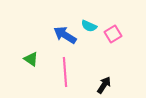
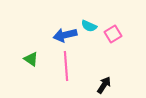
blue arrow: rotated 45 degrees counterclockwise
pink line: moved 1 px right, 6 px up
